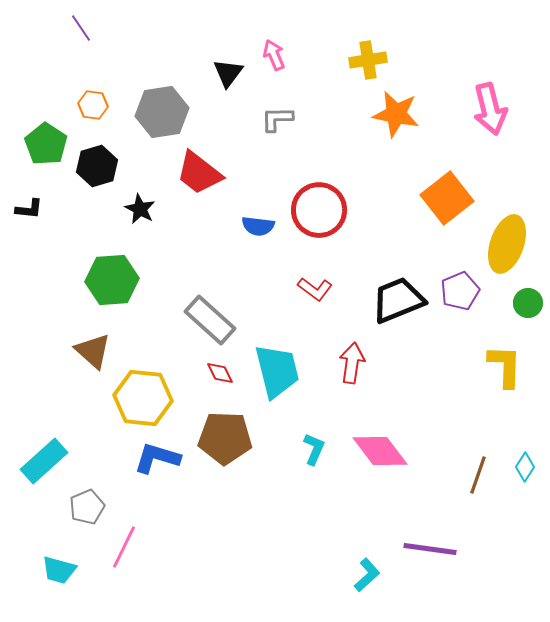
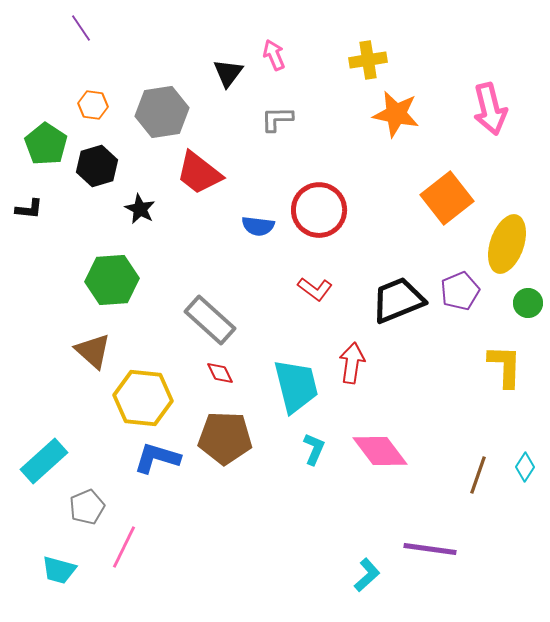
cyan trapezoid at (277, 371): moved 19 px right, 15 px down
